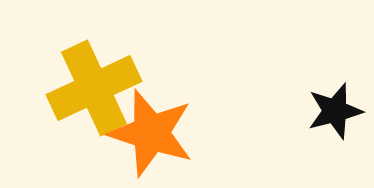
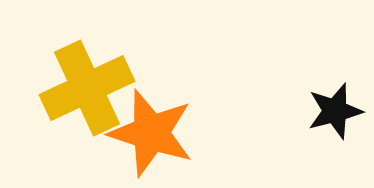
yellow cross: moved 7 px left
